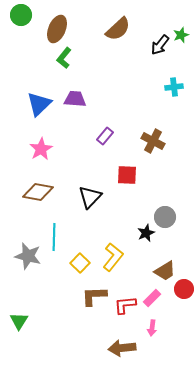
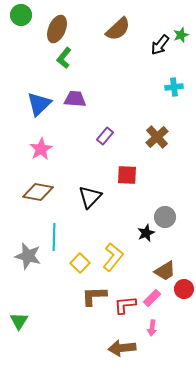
brown cross: moved 4 px right, 4 px up; rotated 20 degrees clockwise
